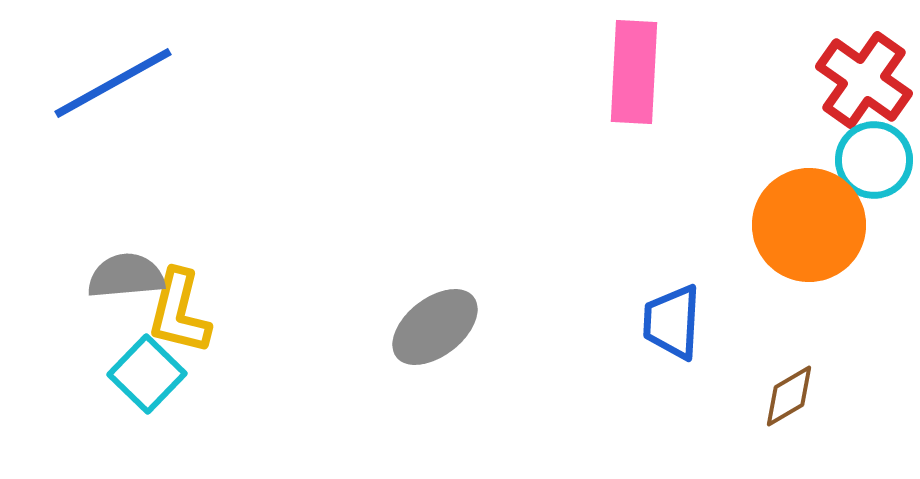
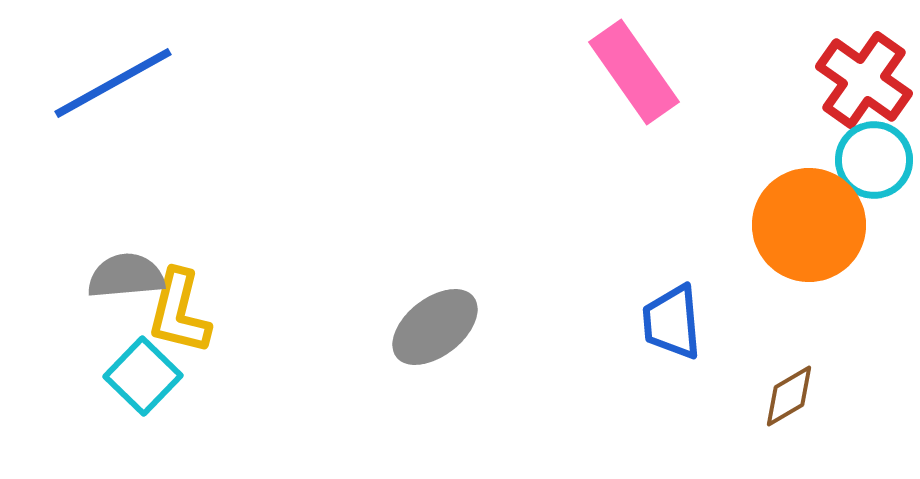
pink rectangle: rotated 38 degrees counterclockwise
blue trapezoid: rotated 8 degrees counterclockwise
cyan square: moved 4 px left, 2 px down
